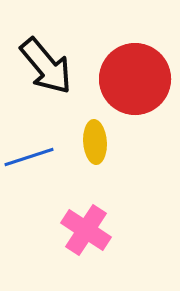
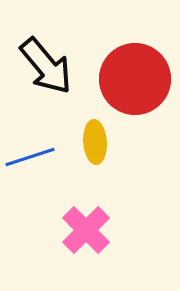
blue line: moved 1 px right
pink cross: rotated 12 degrees clockwise
